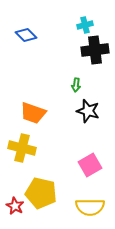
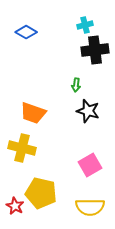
blue diamond: moved 3 px up; rotated 15 degrees counterclockwise
